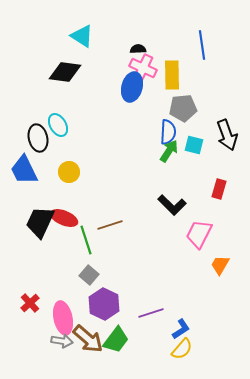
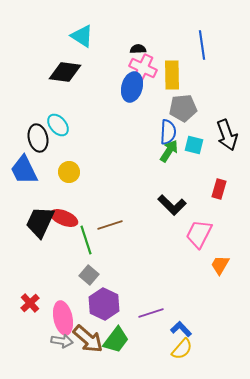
cyan ellipse: rotated 10 degrees counterclockwise
blue L-shape: rotated 100 degrees counterclockwise
